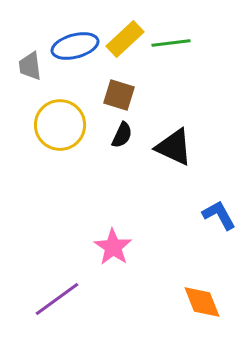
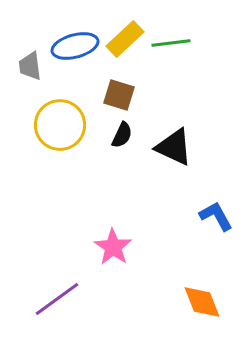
blue L-shape: moved 3 px left, 1 px down
